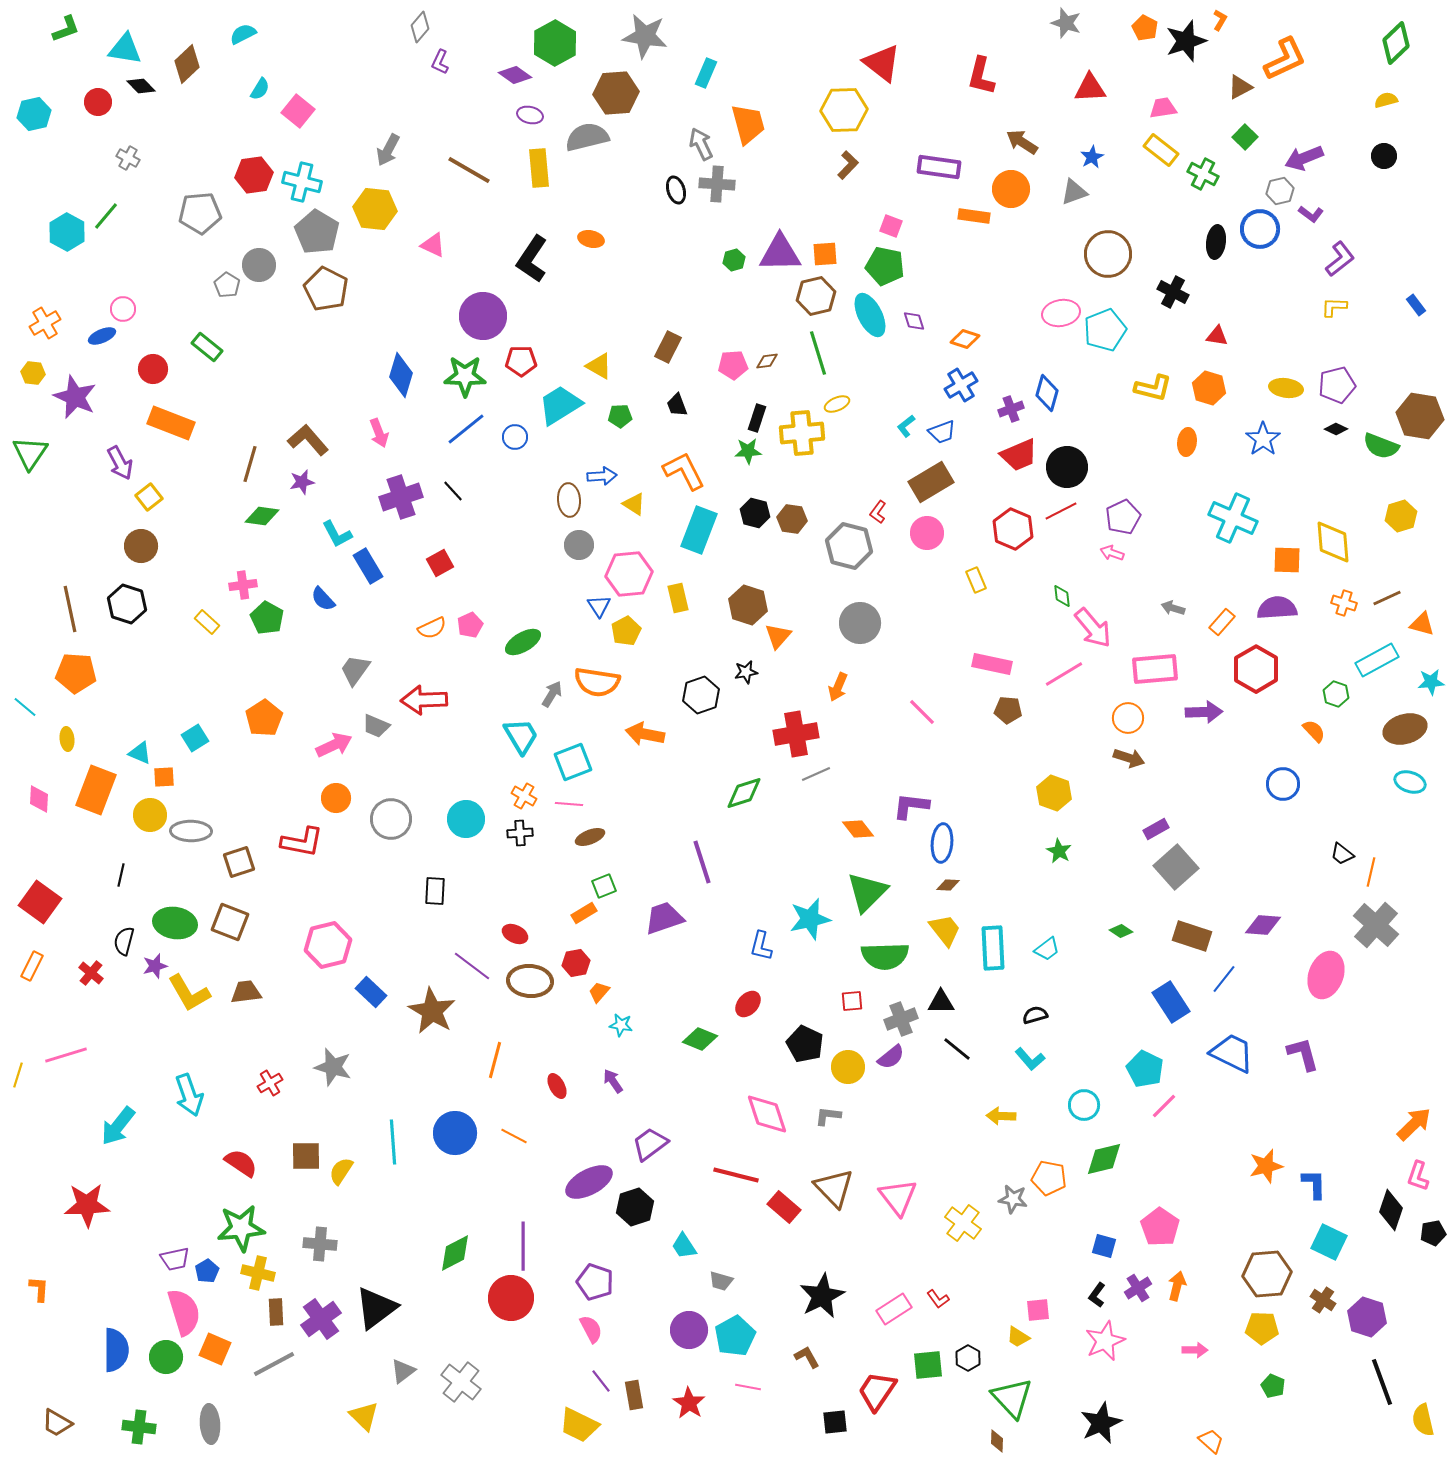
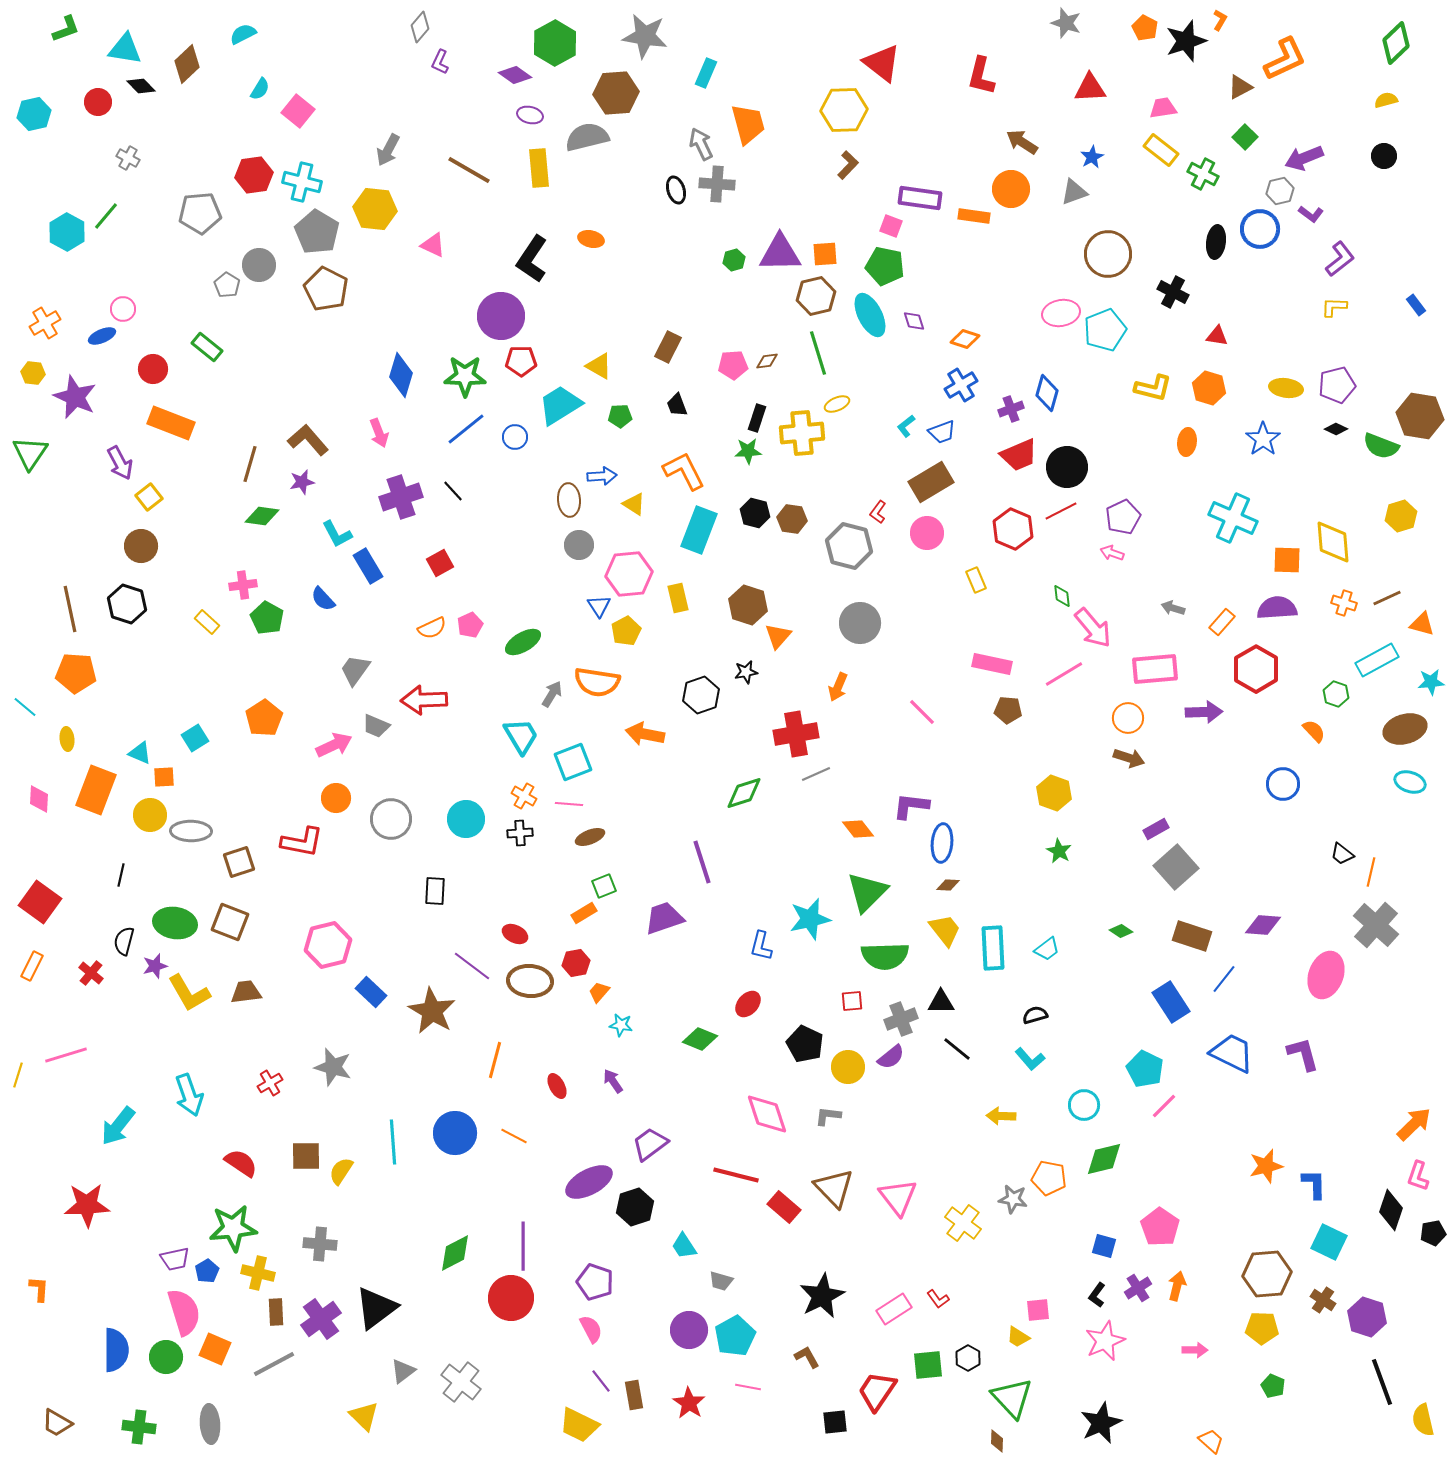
purple rectangle at (939, 167): moved 19 px left, 31 px down
purple circle at (483, 316): moved 18 px right
green star at (241, 1228): moved 8 px left
